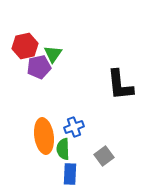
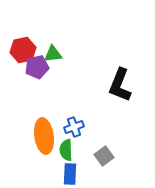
red hexagon: moved 2 px left, 4 px down
green triangle: rotated 48 degrees clockwise
purple pentagon: moved 2 px left
black L-shape: rotated 28 degrees clockwise
green semicircle: moved 3 px right, 1 px down
